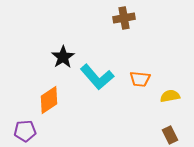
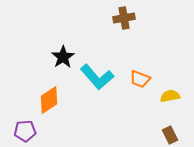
orange trapezoid: rotated 15 degrees clockwise
